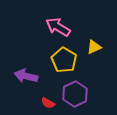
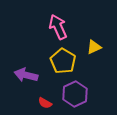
pink arrow: rotated 35 degrees clockwise
yellow pentagon: moved 1 px left, 1 px down
purple arrow: moved 1 px up
red semicircle: moved 3 px left
